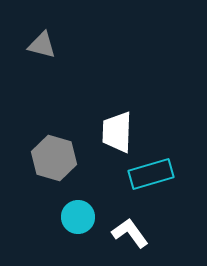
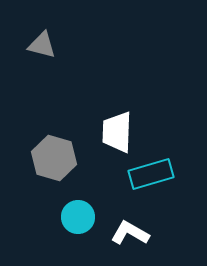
white L-shape: rotated 24 degrees counterclockwise
